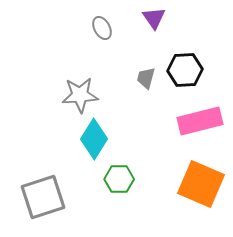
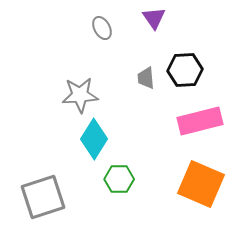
gray trapezoid: rotated 20 degrees counterclockwise
